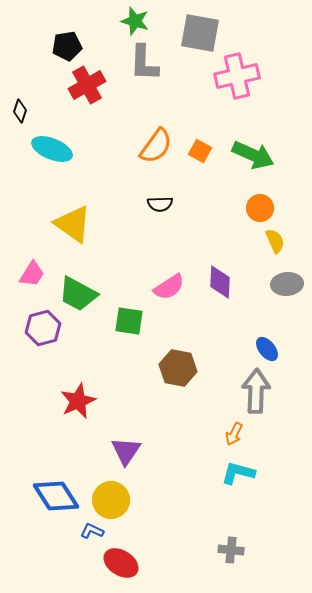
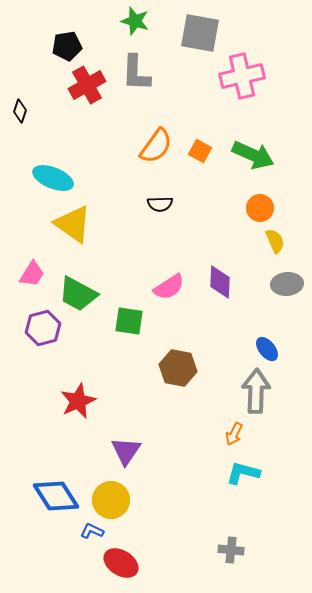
gray L-shape: moved 8 px left, 10 px down
pink cross: moved 5 px right
cyan ellipse: moved 1 px right, 29 px down
cyan L-shape: moved 5 px right
